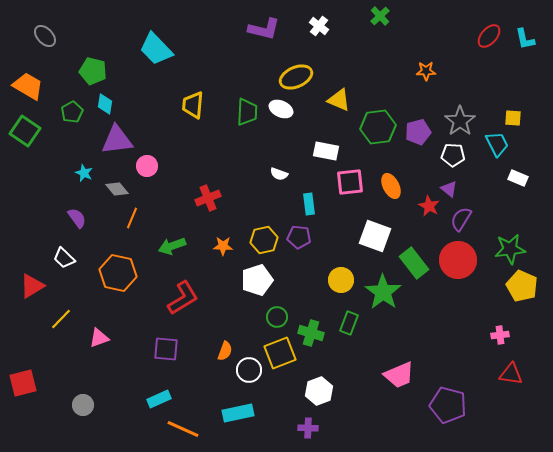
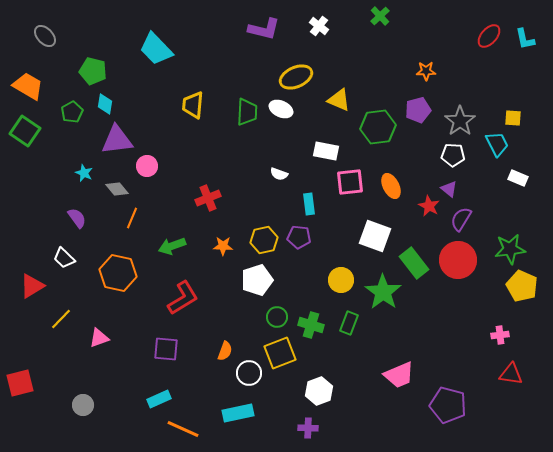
purple pentagon at (418, 132): moved 22 px up
green cross at (311, 333): moved 8 px up
white circle at (249, 370): moved 3 px down
red square at (23, 383): moved 3 px left
